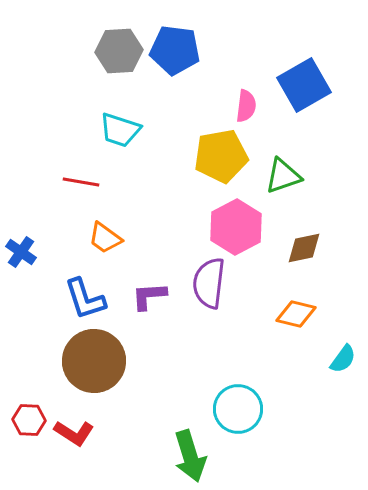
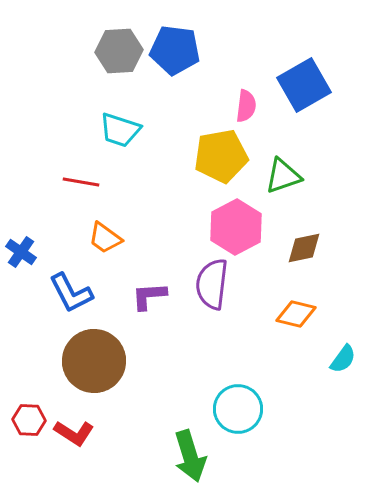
purple semicircle: moved 3 px right, 1 px down
blue L-shape: moved 14 px left, 6 px up; rotated 9 degrees counterclockwise
